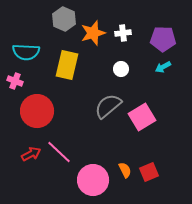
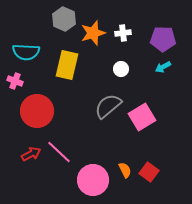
red square: rotated 30 degrees counterclockwise
